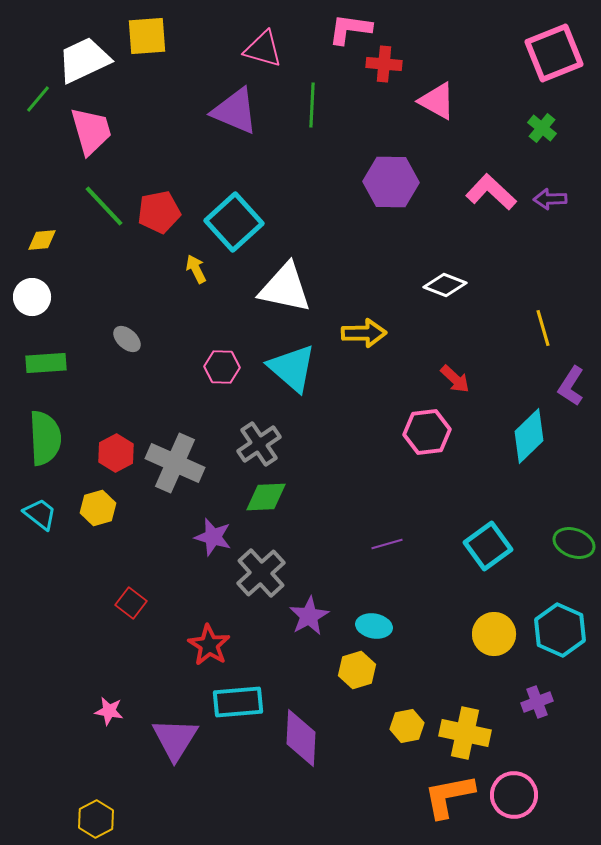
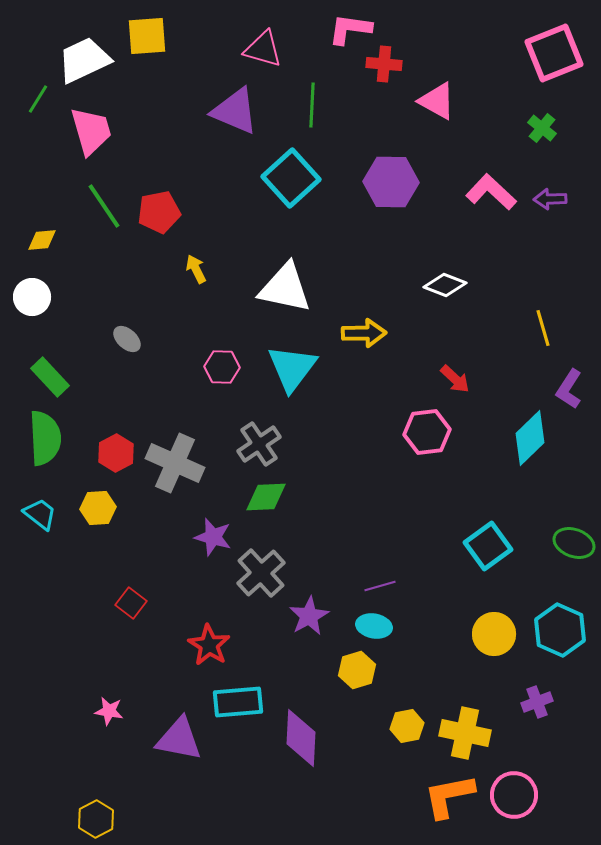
green line at (38, 99): rotated 8 degrees counterclockwise
green line at (104, 206): rotated 9 degrees clockwise
cyan square at (234, 222): moved 57 px right, 44 px up
green rectangle at (46, 363): moved 4 px right, 14 px down; rotated 51 degrees clockwise
cyan triangle at (292, 368): rotated 26 degrees clockwise
purple L-shape at (571, 386): moved 2 px left, 3 px down
cyan diamond at (529, 436): moved 1 px right, 2 px down
yellow hexagon at (98, 508): rotated 12 degrees clockwise
purple line at (387, 544): moved 7 px left, 42 px down
purple triangle at (175, 739): moved 4 px right; rotated 51 degrees counterclockwise
